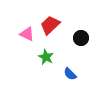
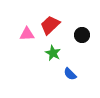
pink triangle: rotated 28 degrees counterclockwise
black circle: moved 1 px right, 3 px up
green star: moved 7 px right, 4 px up
